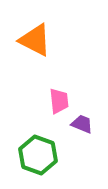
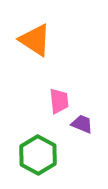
orange triangle: rotated 6 degrees clockwise
green hexagon: rotated 9 degrees clockwise
